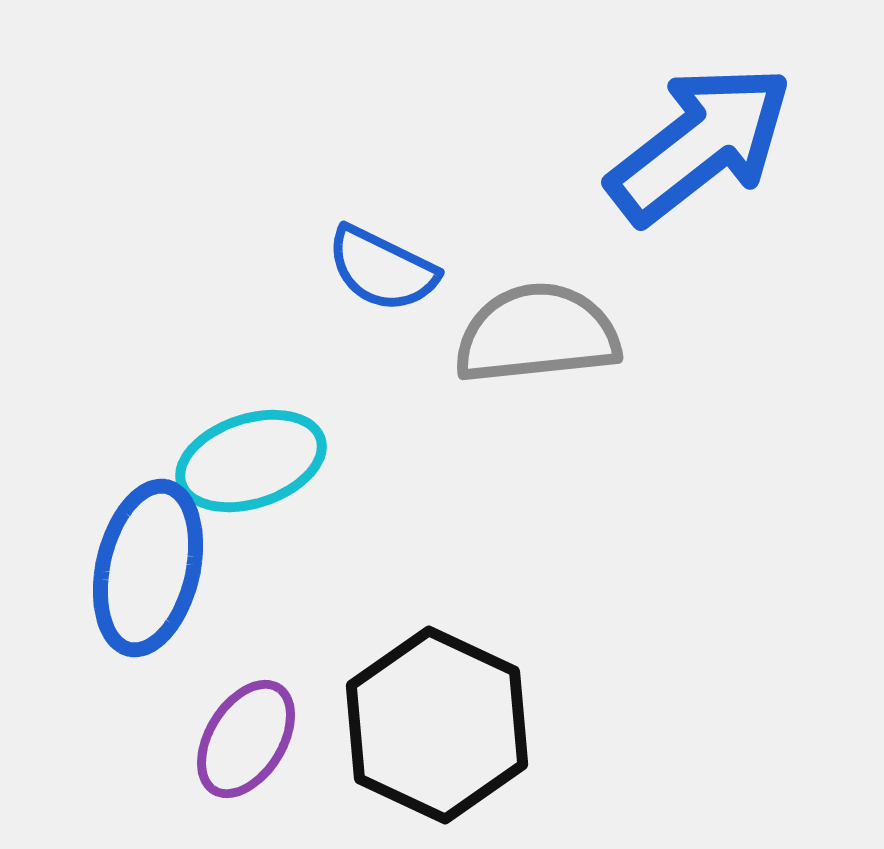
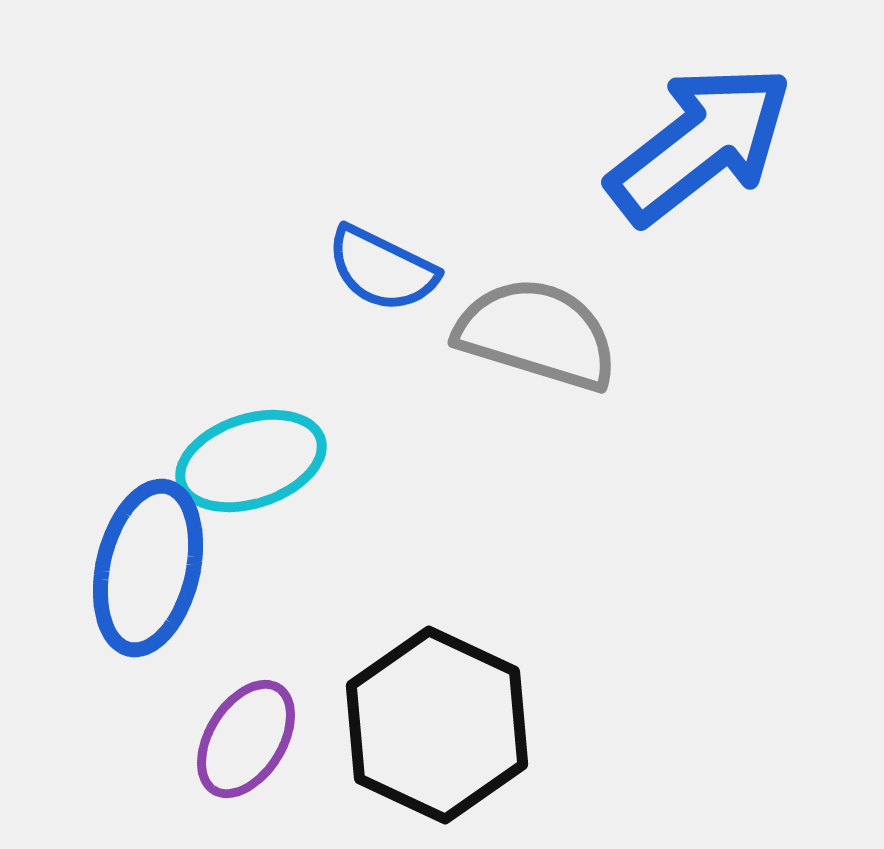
gray semicircle: rotated 23 degrees clockwise
